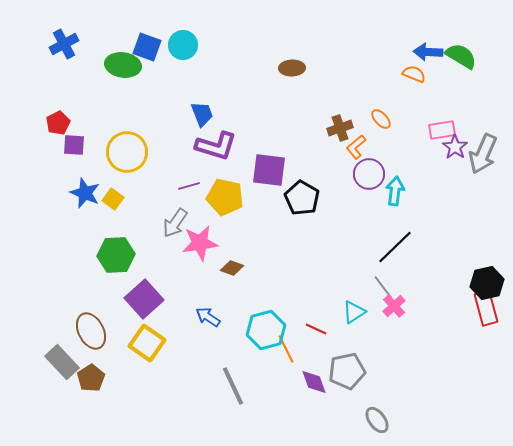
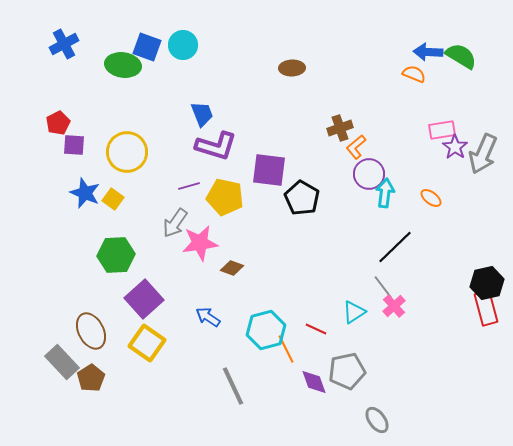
orange ellipse at (381, 119): moved 50 px right, 79 px down; rotated 10 degrees counterclockwise
cyan arrow at (395, 191): moved 10 px left, 2 px down
